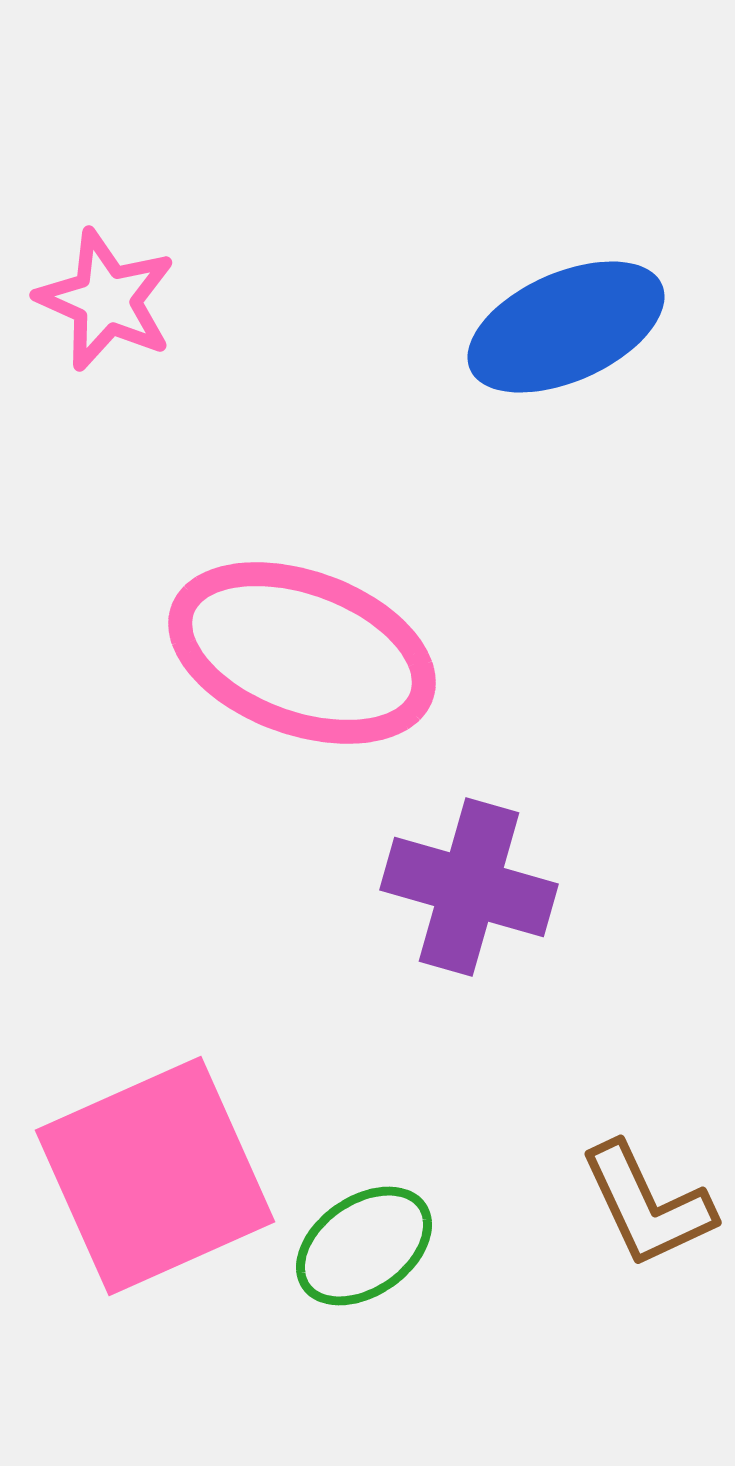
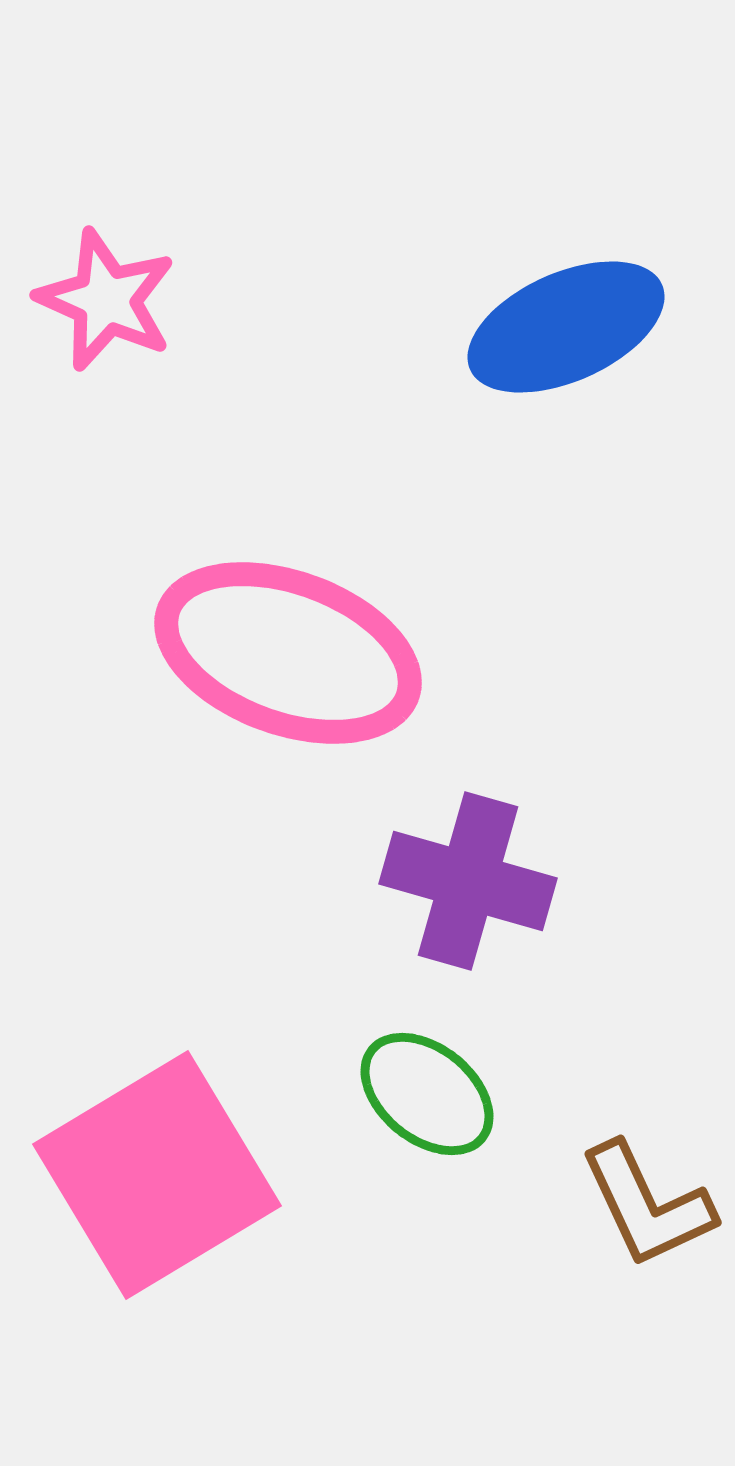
pink ellipse: moved 14 px left
purple cross: moved 1 px left, 6 px up
pink square: moved 2 px right, 1 px up; rotated 7 degrees counterclockwise
green ellipse: moved 63 px right, 152 px up; rotated 74 degrees clockwise
